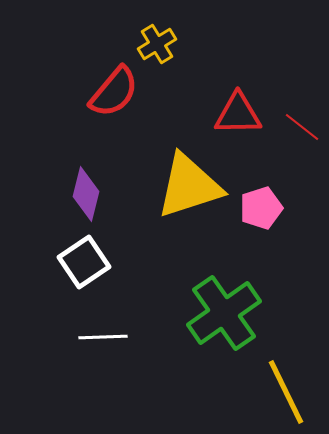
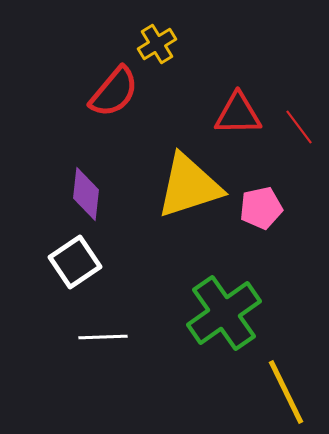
red line: moved 3 px left; rotated 15 degrees clockwise
purple diamond: rotated 8 degrees counterclockwise
pink pentagon: rotated 6 degrees clockwise
white square: moved 9 px left
